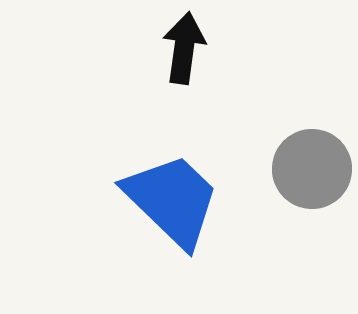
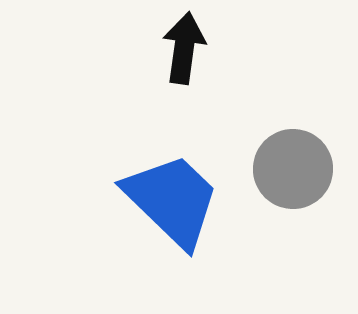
gray circle: moved 19 px left
